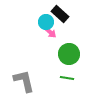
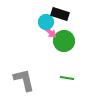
black rectangle: rotated 24 degrees counterclockwise
green circle: moved 5 px left, 13 px up
gray L-shape: moved 1 px up
